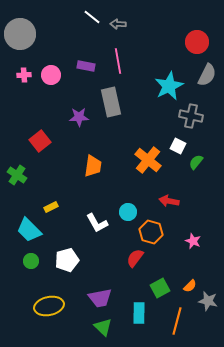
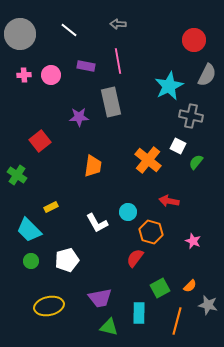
white line: moved 23 px left, 13 px down
red circle: moved 3 px left, 2 px up
gray star: moved 4 px down
green triangle: moved 6 px right; rotated 30 degrees counterclockwise
